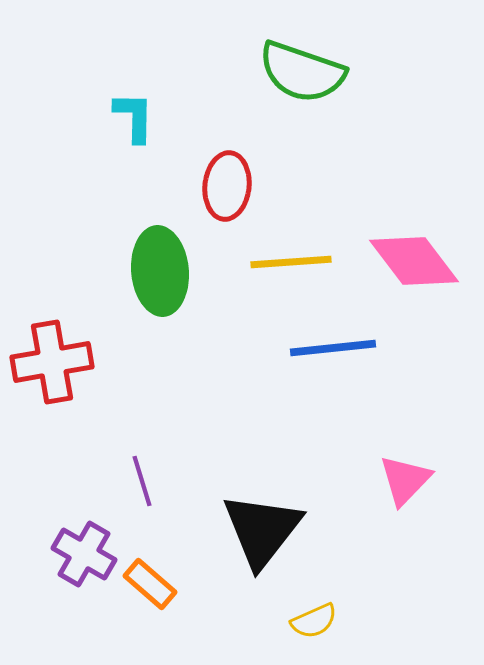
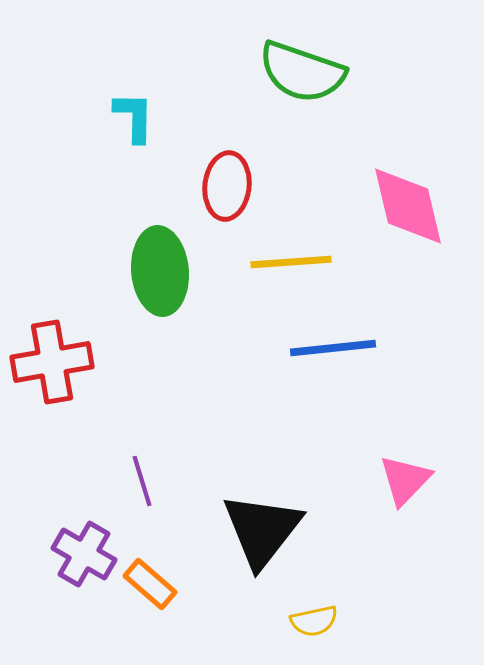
pink diamond: moved 6 px left, 55 px up; rotated 24 degrees clockwise
yellow semicircle: rotated 12 degrees clockwise
